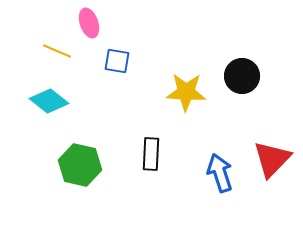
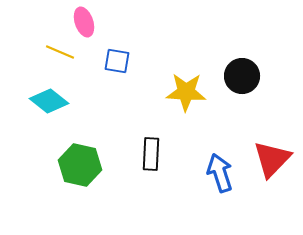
pink ellipse: moved 5 px left, 1 px up
yellow line: moved 3 px right, 1 px down
